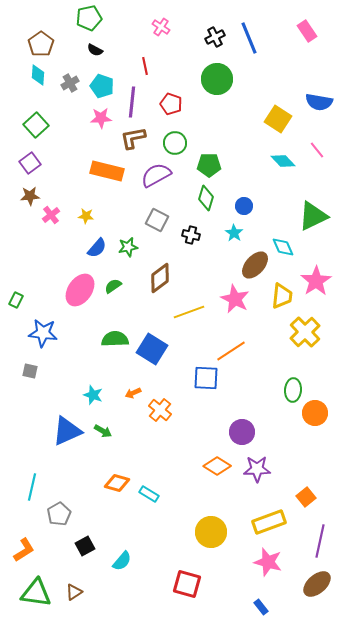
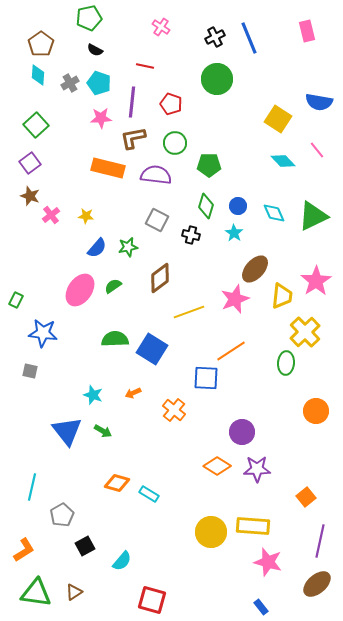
pink rectangle at (307, 31): rotated 20 degrees clockwise
red line at (145, 66): rotated 66 degrees counterclockwise
cyan pentagon at (102, 86): moved 3 px left, 3 px up
orange rectangle at (107, 171): moved 1 px right, 3 px up
purple semicircle at (156, 175): rotated 36 degrees clockwise
brown star at (30, 196): rotated 24 degrees clockwise
green diamond at (206, 198): moved 8 px down
blue circle at (244, 206): moved 6 px left
cyan diamond at (283, 247): moved 9 px left, 34 px up
brown ellipse at (255, 265): moved 4 px down
pink star at (235, 299): rotated 24 degrees clockwise
green ellipse at (293, 390): moved 7 px left, 27 px up
orange cross at (160, 410): moved 14 px right
orange circle at (315, 413): moved 1 px right, 2 px up
blue triangle at (67, 431): rotated 44 degrees counterclockwise
gray pentagon at (59, 514): moved 3 px right, 1 px down
yellow rectangle at (269, 522): moved 16 px left, 4 px down; rotated 24 degrees clockwise
red square at (187, 584): moved 35 px left, 16 px down
